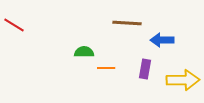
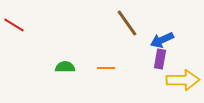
brown line: rotated 52 degrees clockwise
blue arrow: rotated 25 degrees counterclockwise
green semicircle: moved 19 px left, 15 px down
purple rectangle: moved 15 px right, 10 px up
